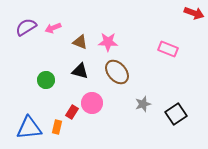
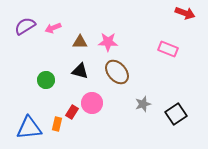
red arrow: moved 9 px left
purple semicircle: moved 1 px left, 1 px up
brown triangle: rotated 21 degrees counterclockwise
orange rectangle: moved 3 px up
